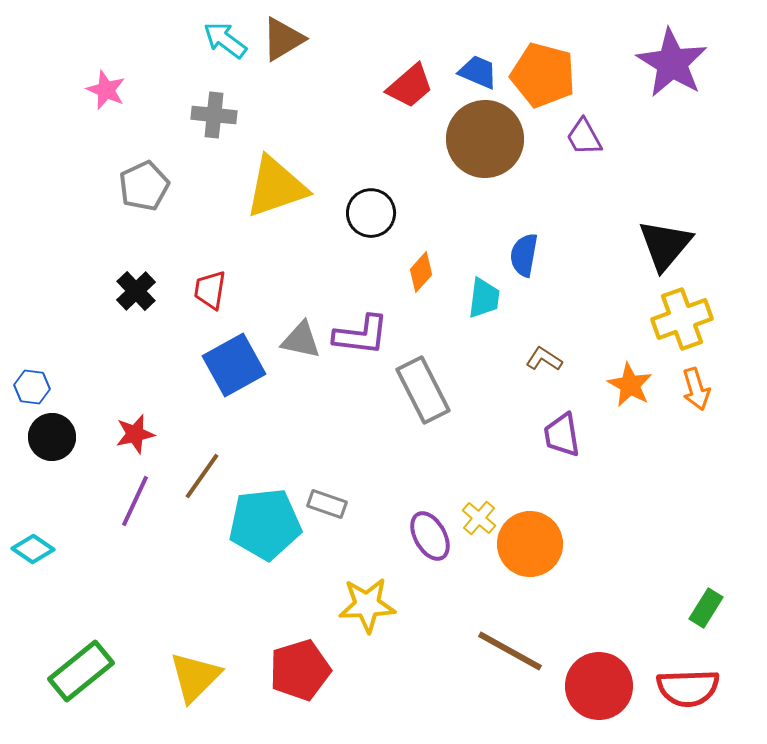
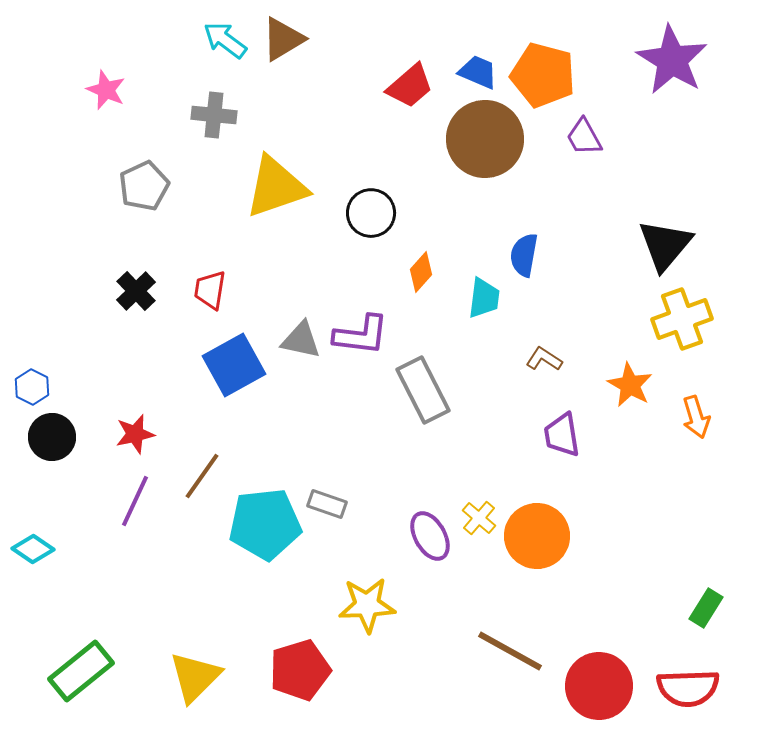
purple star at (672, 63): moved 3 px up
blue hexagon at (32, 387): rotated 20 degrees clockwise
orange arrow at (696, 389): moved 28 px down
orange circle at (530, 544): moved 7 px right, 8 px up
